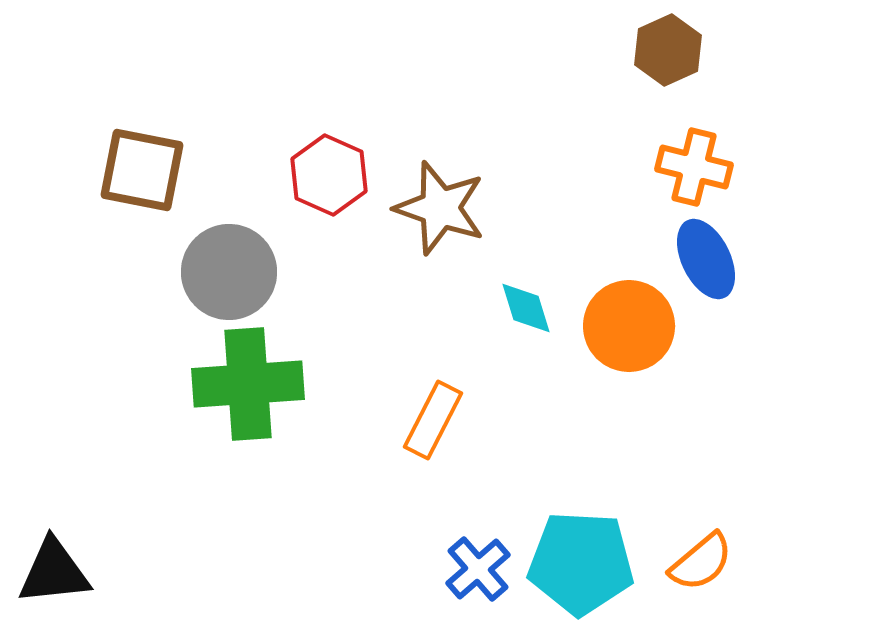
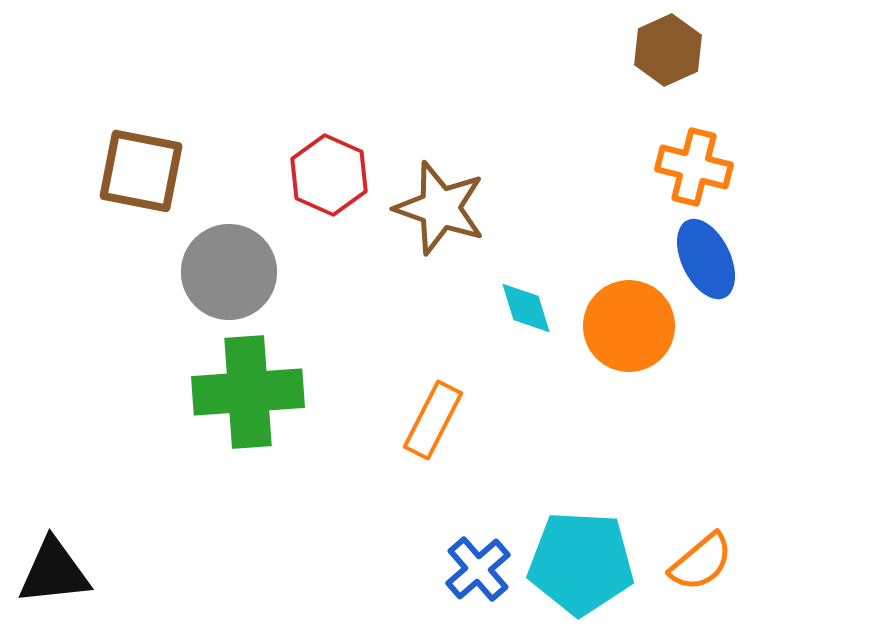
brown square: moved 1 px left, 1 px down
green cross: moved 8 px down
